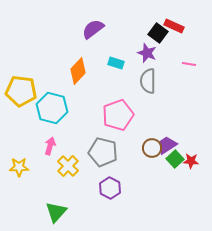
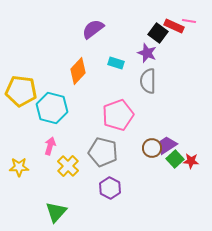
pink line: moved 43 px up
